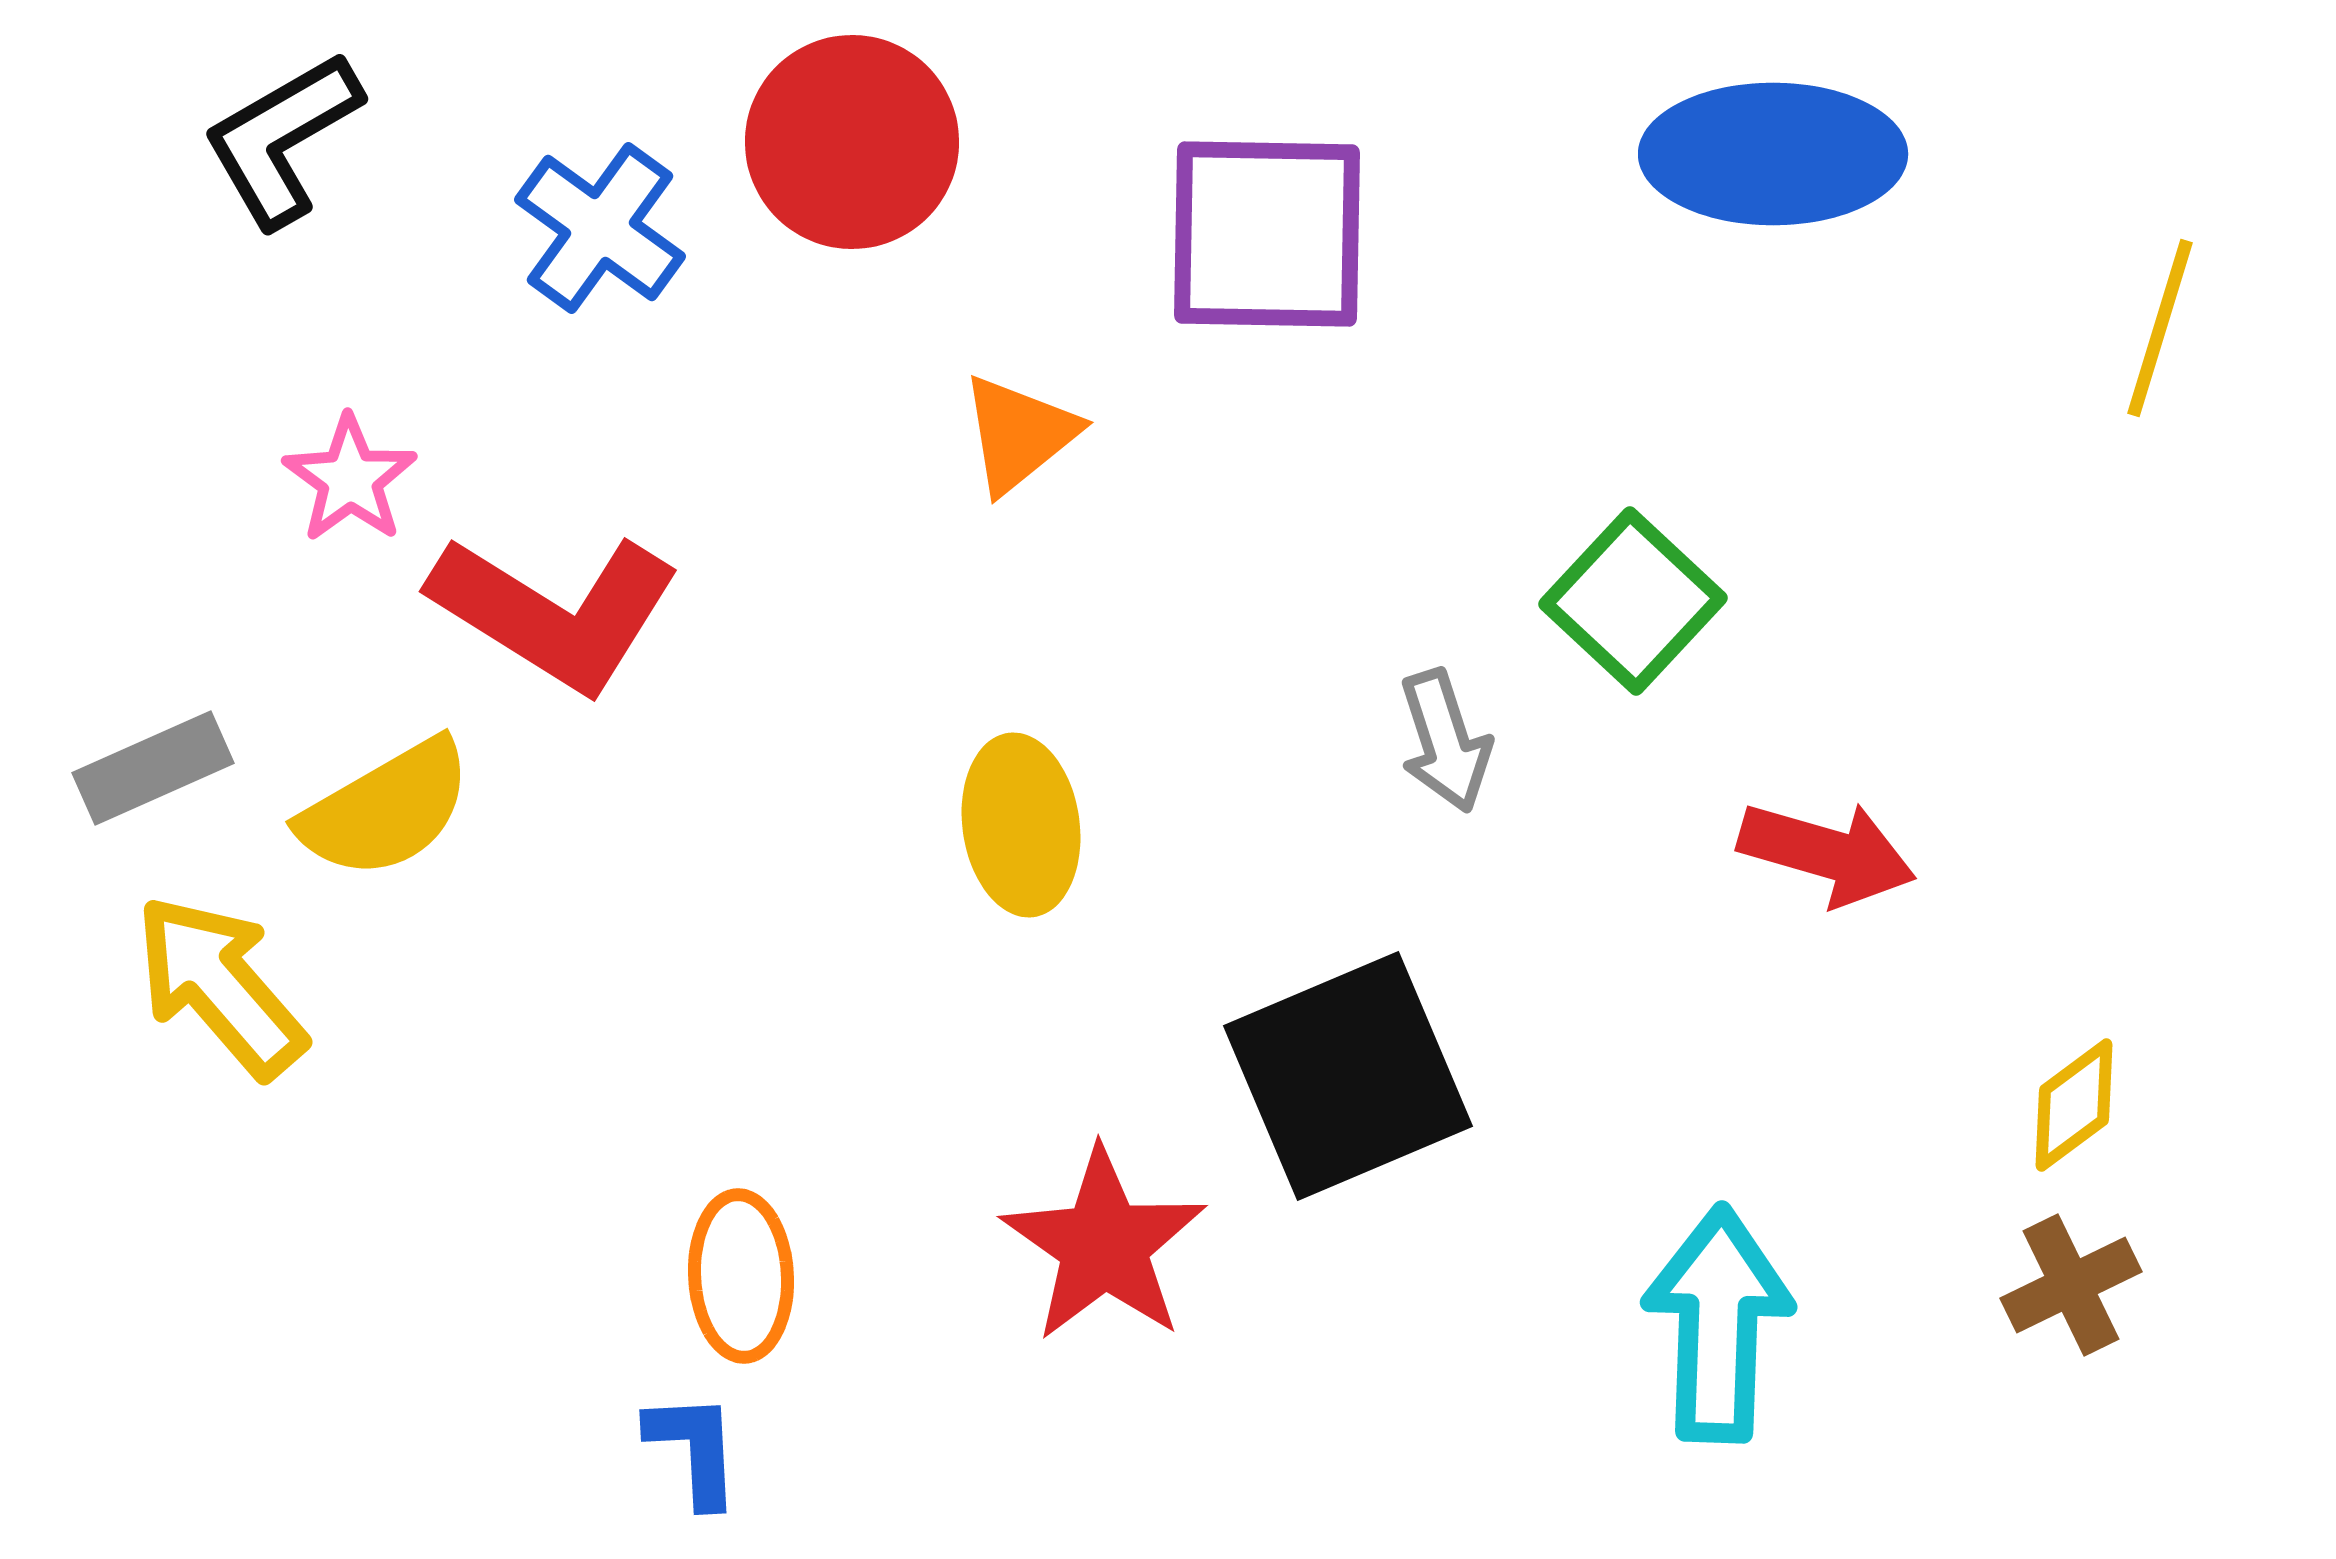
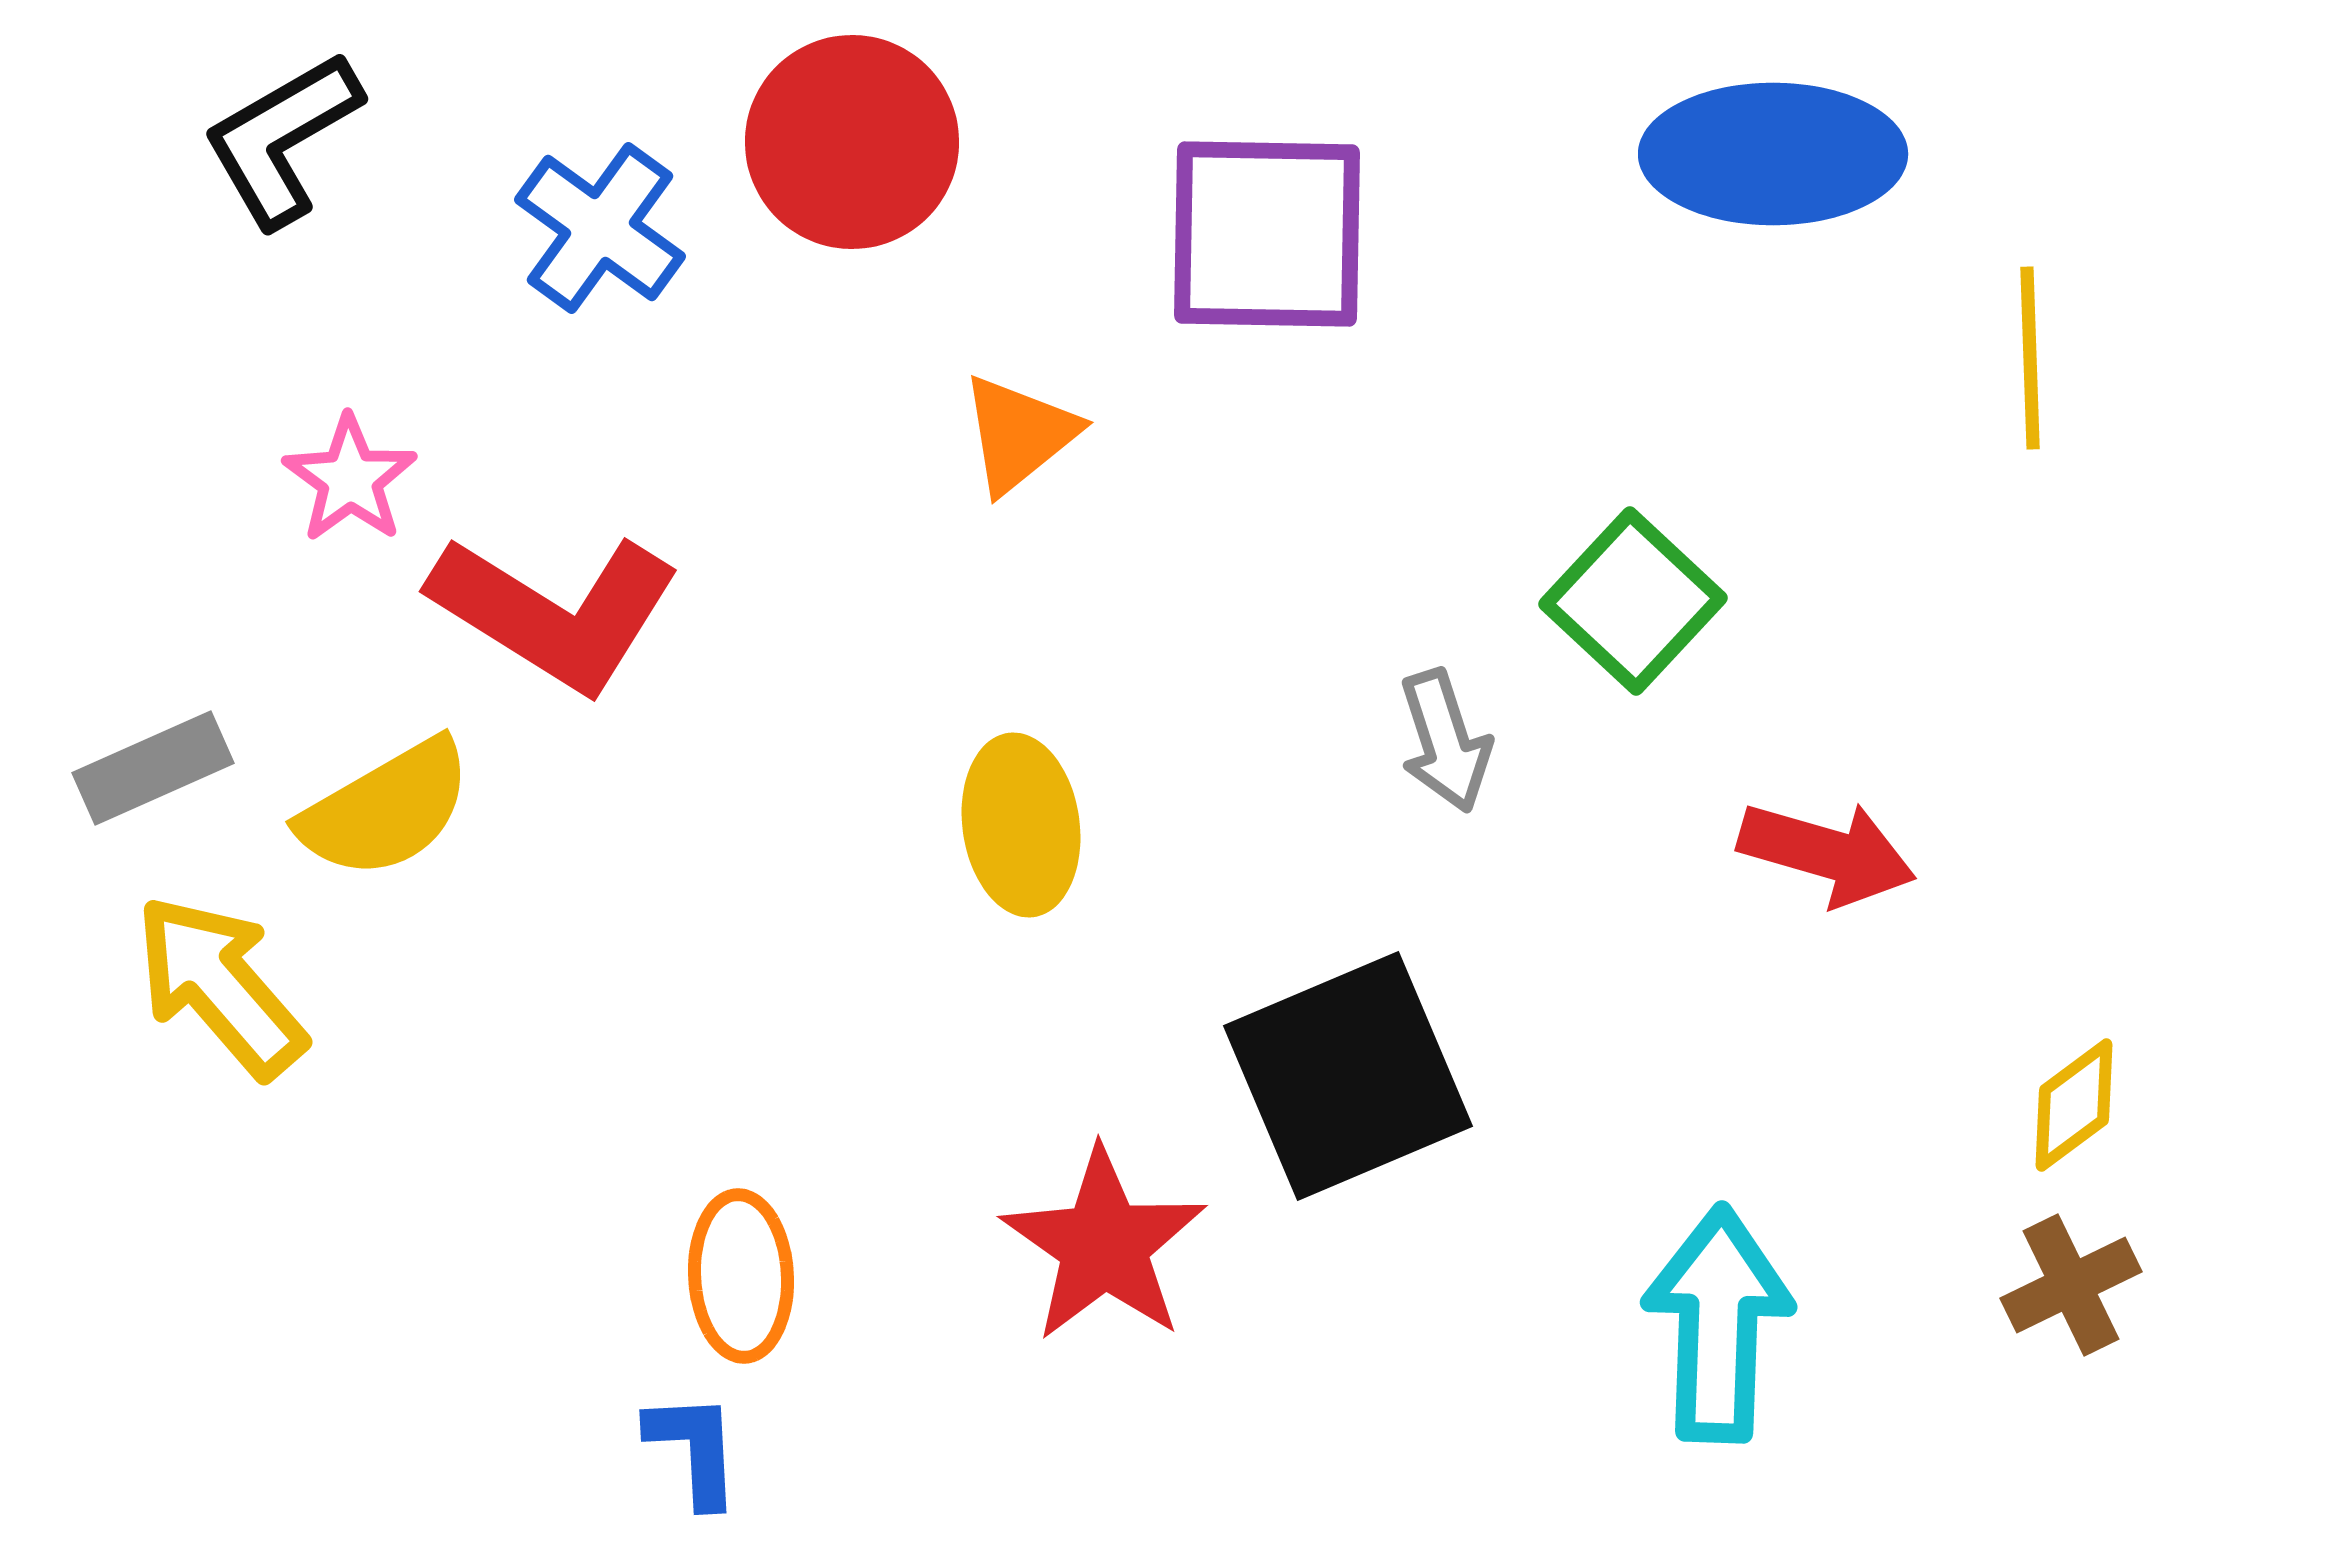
yellow line: moved 130 px left, 30 px down; rotated 19 degrees counterclockwise
